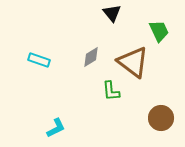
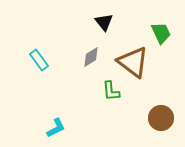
black triangle: moved 8 px left, 9 px down
green trapezoid: moved 2 px right, 2 px down
cyan rectangle: rotated 35 degrees clockwise
